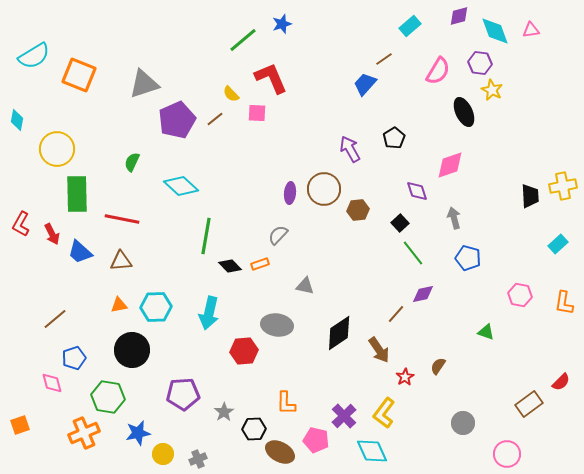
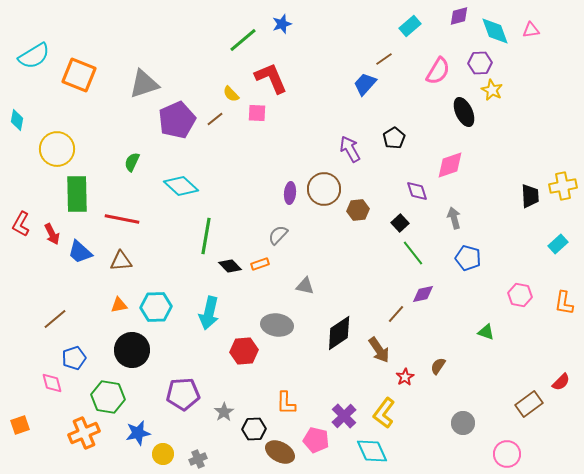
purple hexagon at (480, 63): rotated 10 degrees counterclockwise
